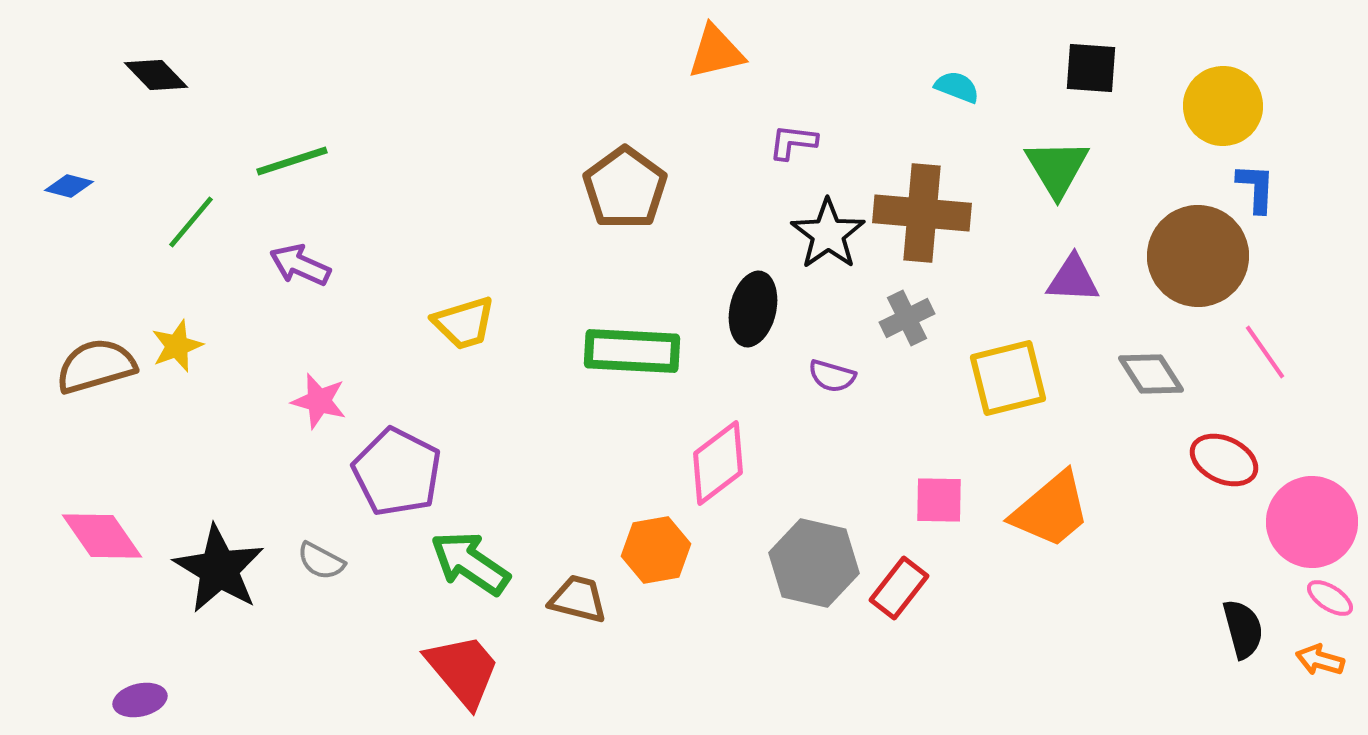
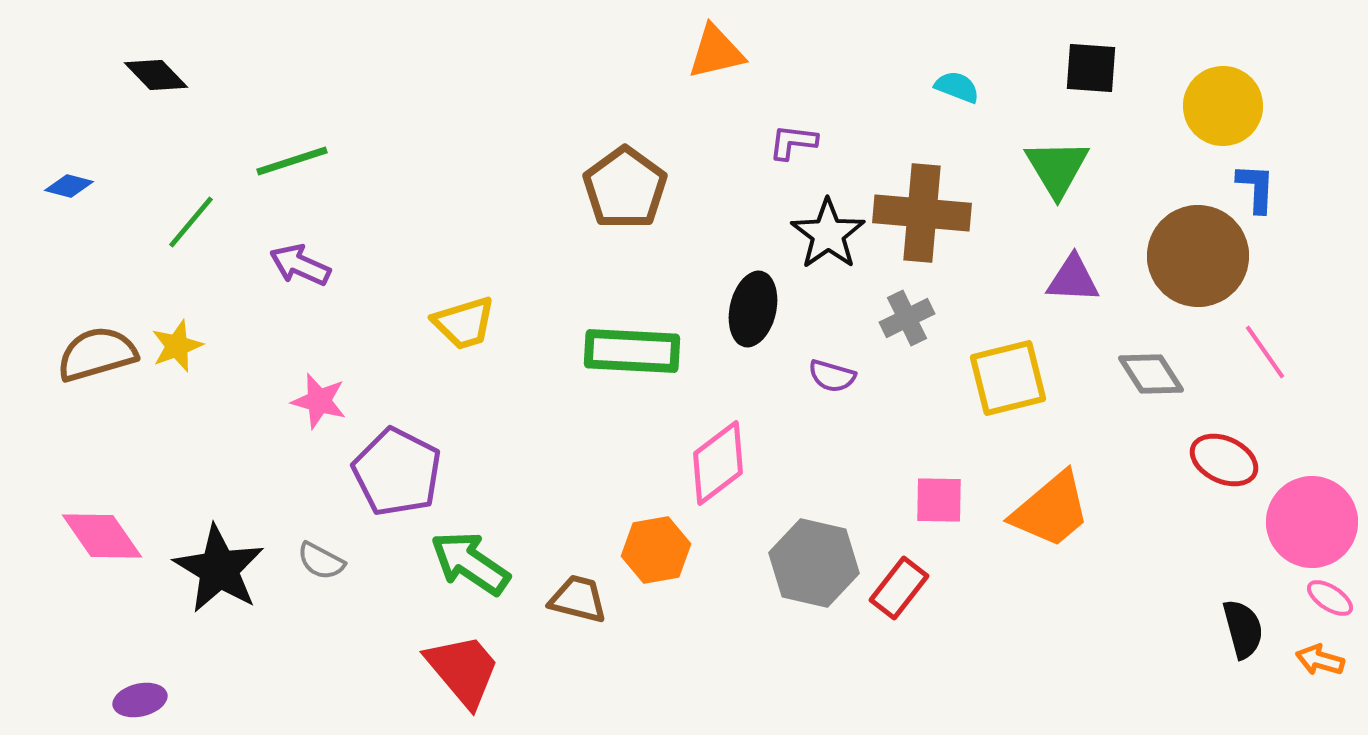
brown semicircle at (96, 366): moved 1 px right, 12 px up
